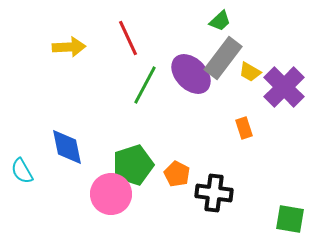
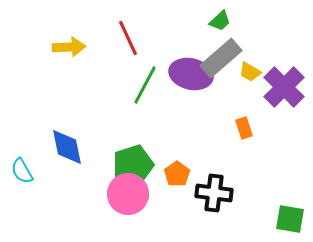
gray rectangle: moved 2 px left; rotated 12 degrees clockwise
purple ellipse: rotated 33 degrees counterclockwise
orange pentagon: rotated 10 degrees clockwise
pink circle: moved 17 px right
